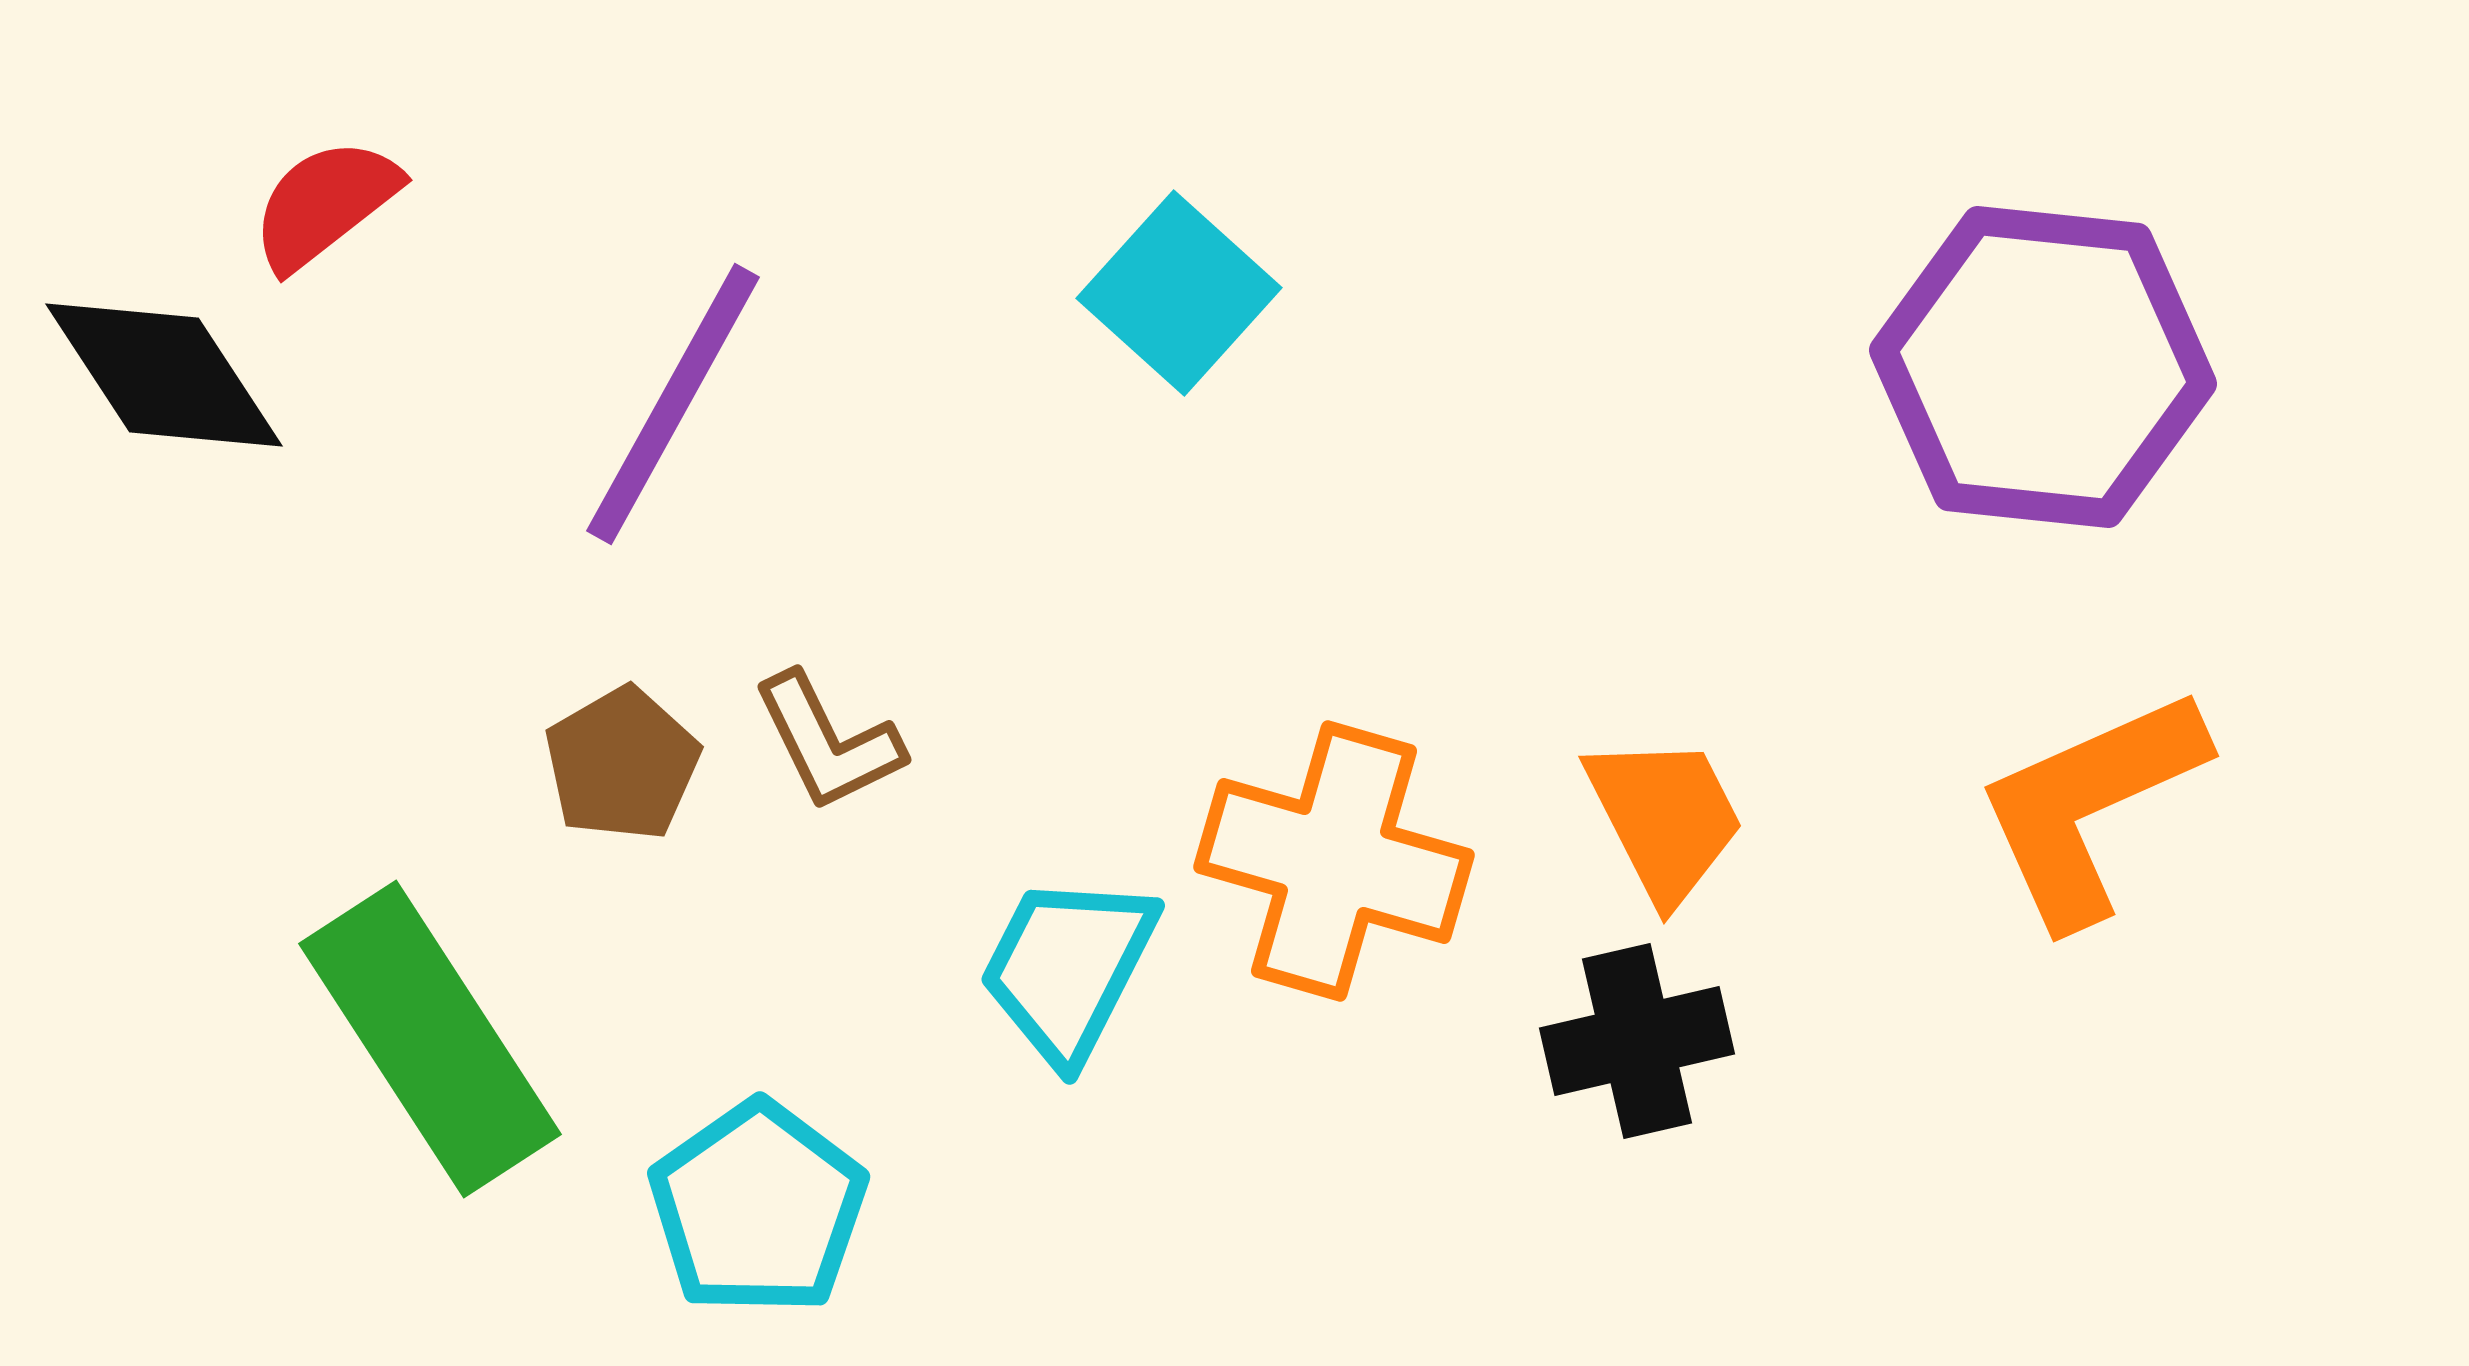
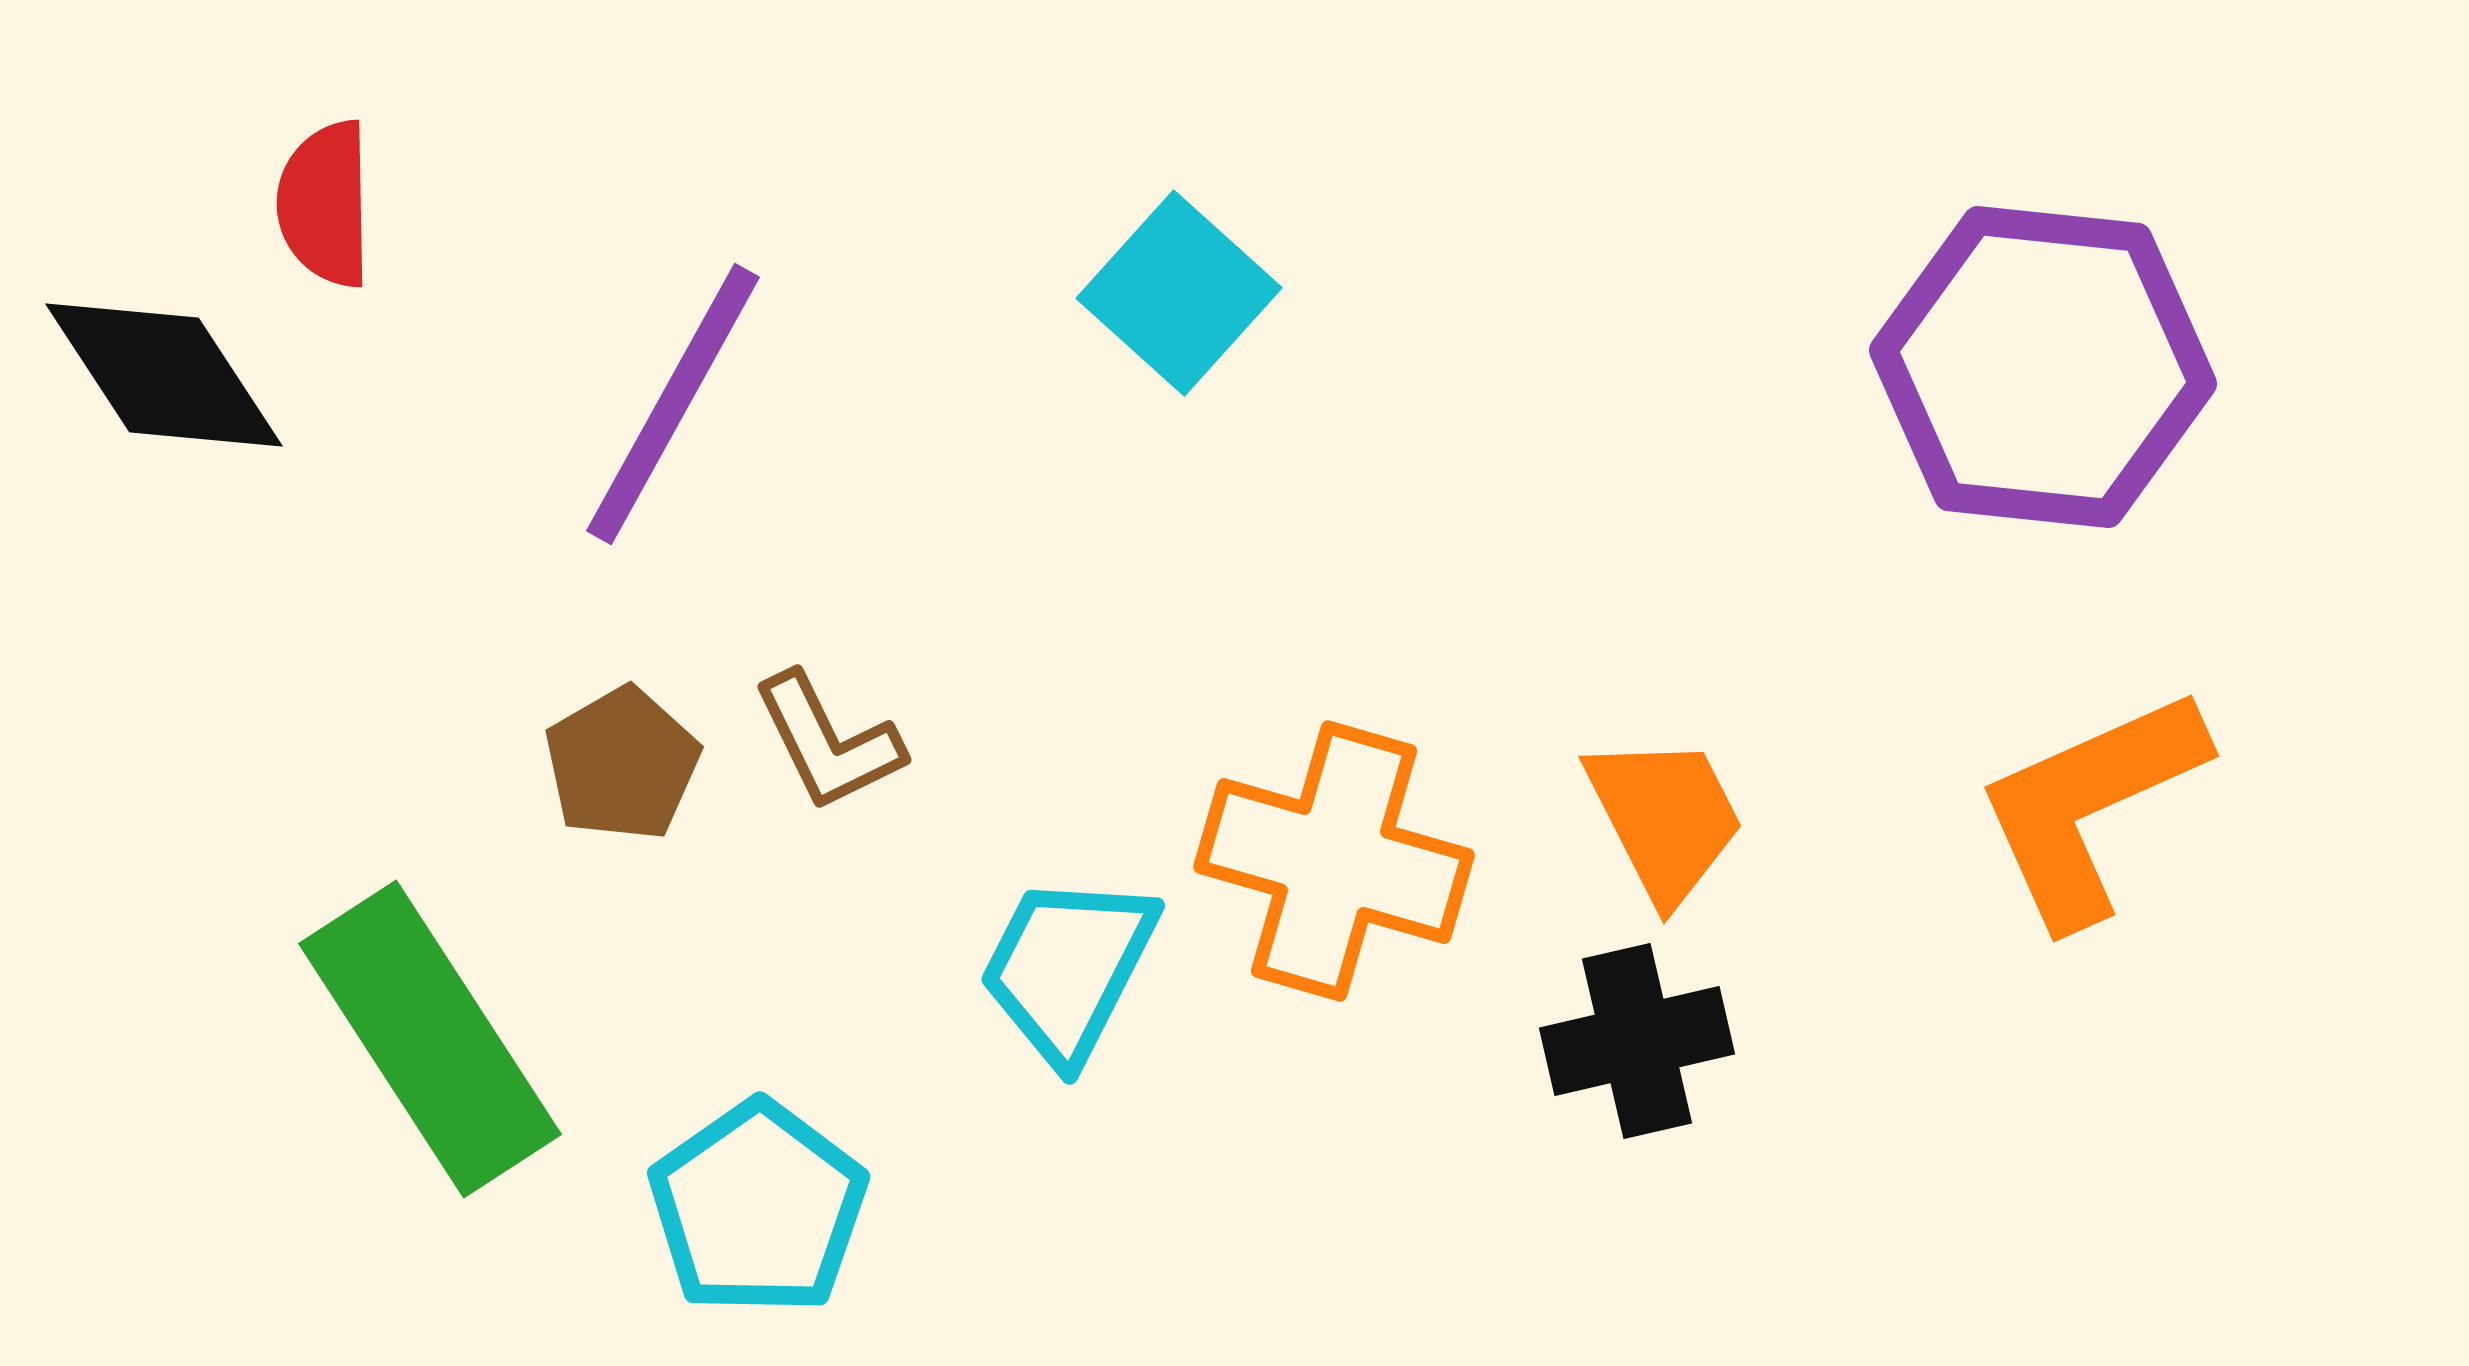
red semicircle: rotated 53 degrees counterclockwise
